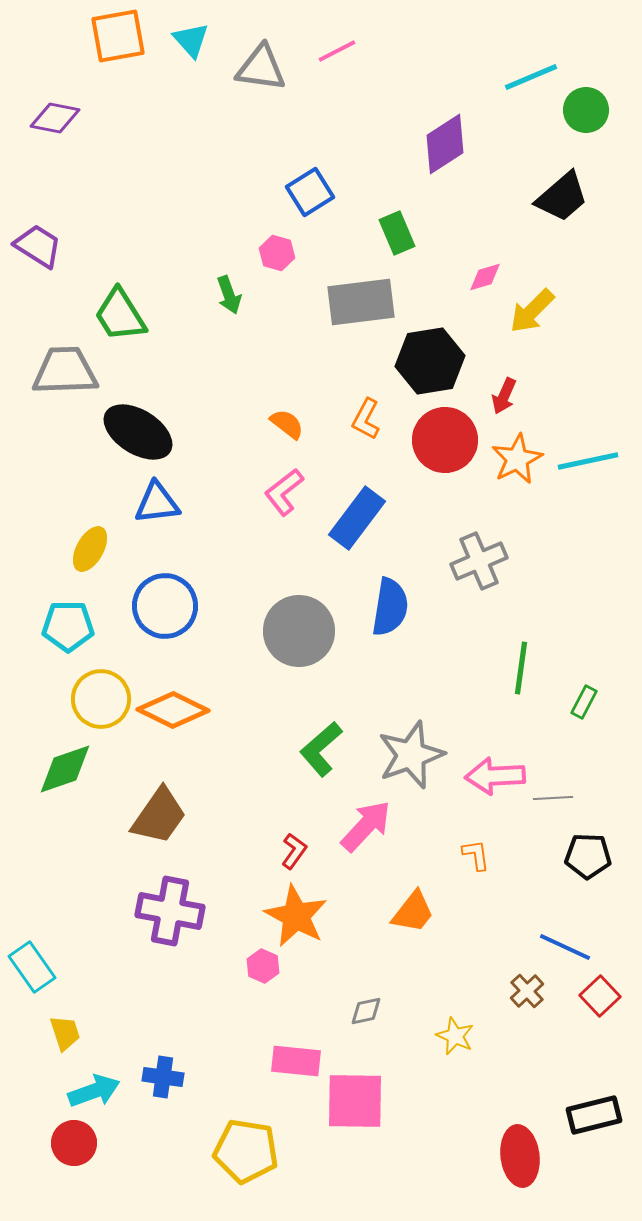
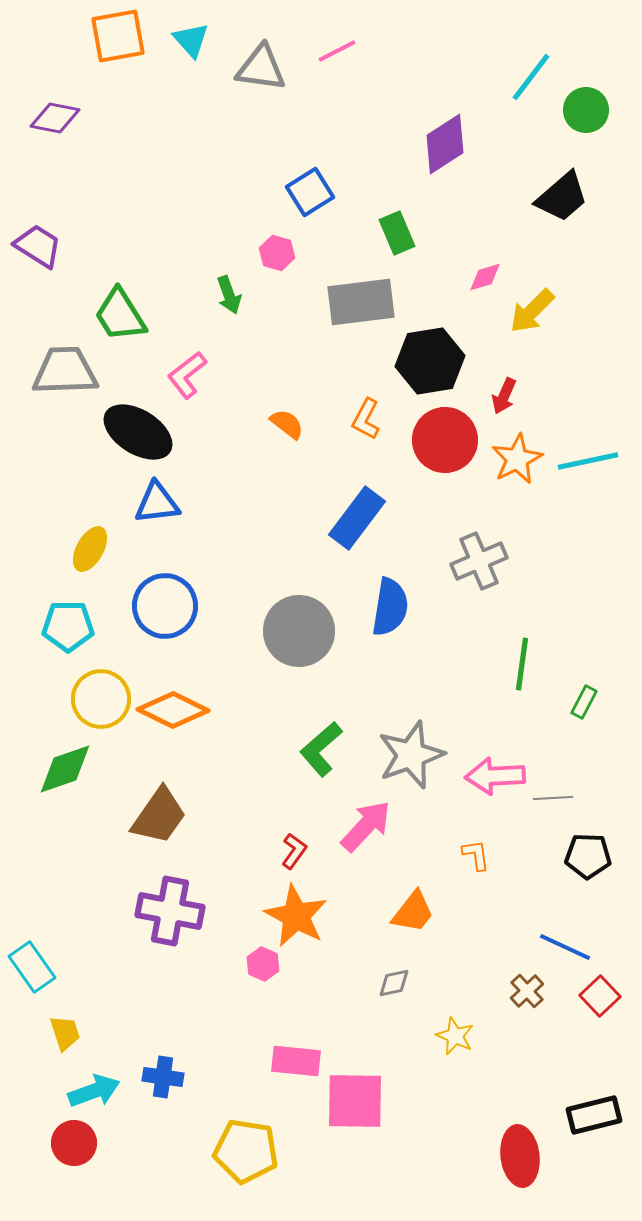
cyan line at (531, 77): rotated 30 degrees counterclockwise
pink L-shape at (284, 492): moved 97 px left, 117 px up
green line at (521, 668): moved 1 px right, 4 px up
pink hexagon at (263, 966): moved 2 px up
gray diamond at (366, 1011): moved 28 px right, 28 px up
